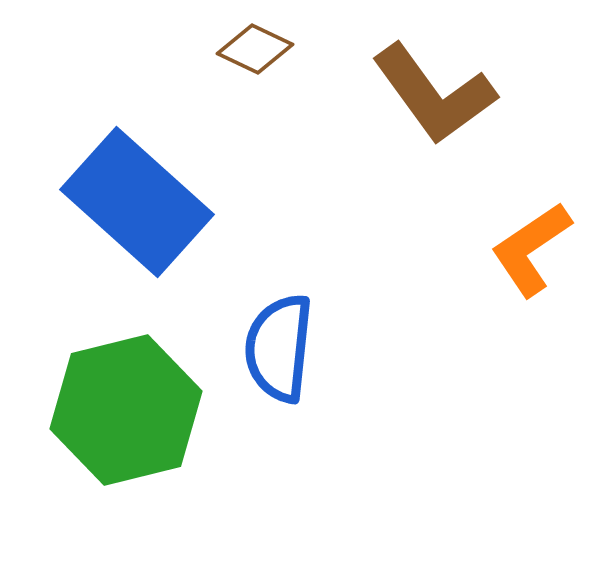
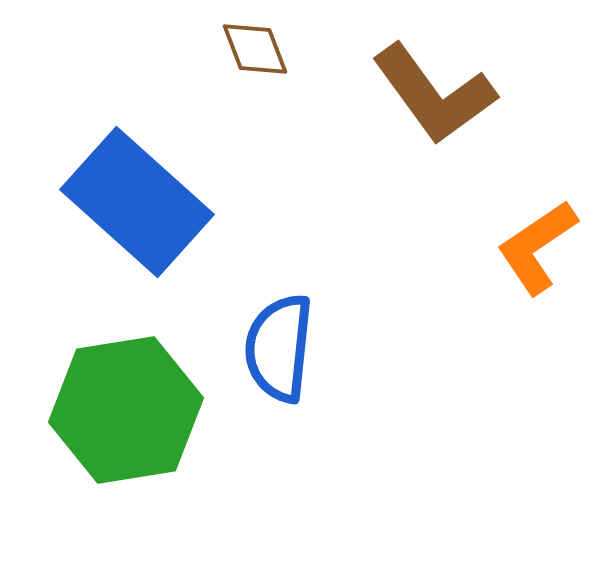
brown diamond: rotated 44 degrees clockwise
orange L-shape: moved 6 px right, 2 px up
green hexagon: rotated 5 degrees clockwise
